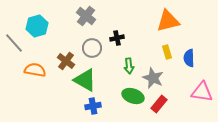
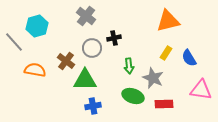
black cross: moved 3 px left
gray line: moved 1 px up
yellow rectangle: moved 1 px left, 1 px down; rotated 48 degrees clockwise
blue semicircle: rotated 30 degrees counterclockwise
green triangle: rotated 30 degrees counterclockwise
pink triangle: moved 1 px left, 2 px up
red rectangle: moved 5 px right; rotated 48 degrees clockwise
